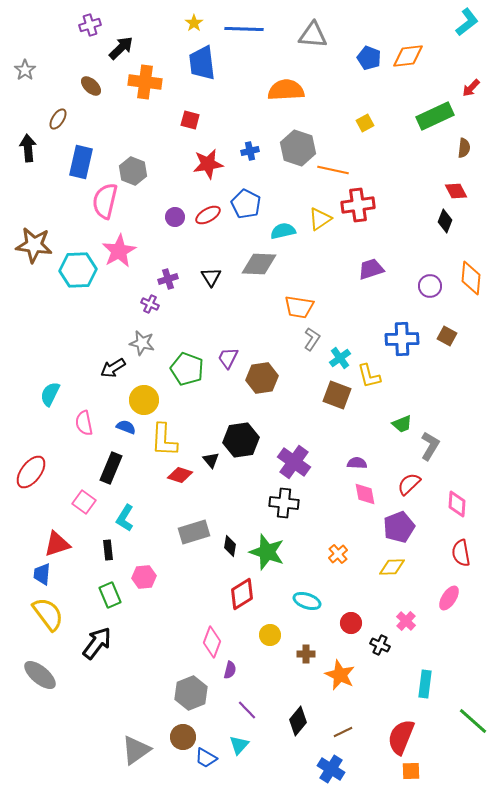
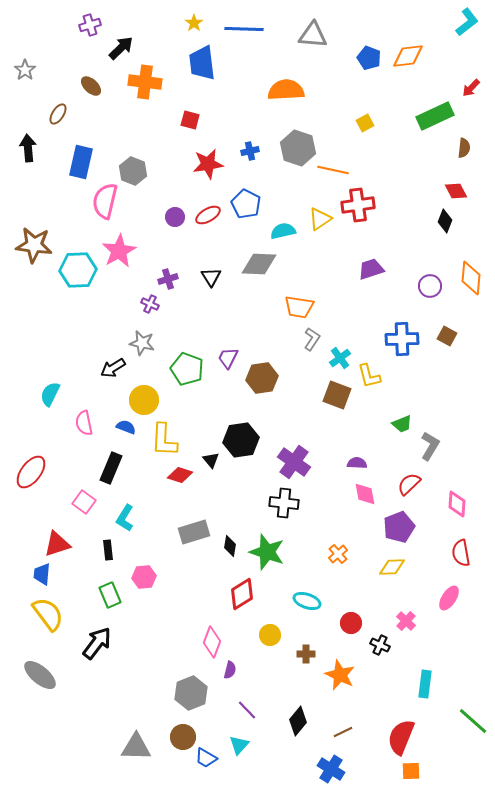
brown ellipse at (58, 119): moved 5 px up
gray triangle at (136, 750): moved 3 px up; rotated 36 degrees clockwise
